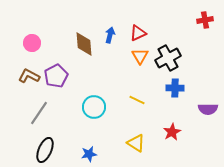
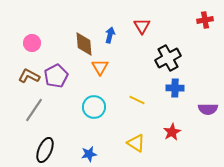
red triangle: moved 4 px right, 7 px up; rotated 36 degrees counterclockwise
orange triangle: moved 40 px left, 11 px down
gray line: moved 5 px left, 3 px up
